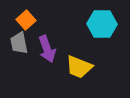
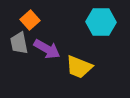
orange square: moved 4 px right
cyan hexagon: moved 1 px left, 2 px up
purple arrow: rotated 40 degrees counterclockwise
